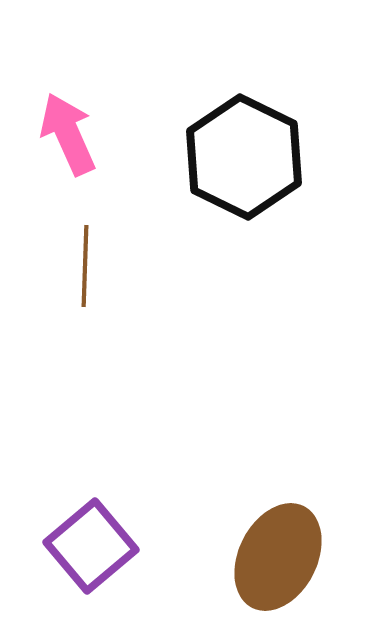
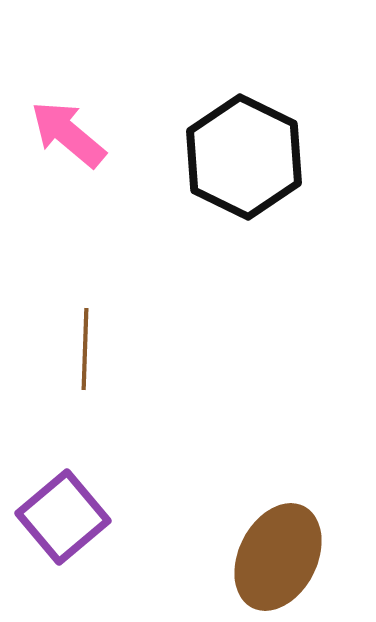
pink arrow: rotated 26 degrees counterclockwise
brown line: moved 83 px down
purple square: moved 28 px left, 29 px up
